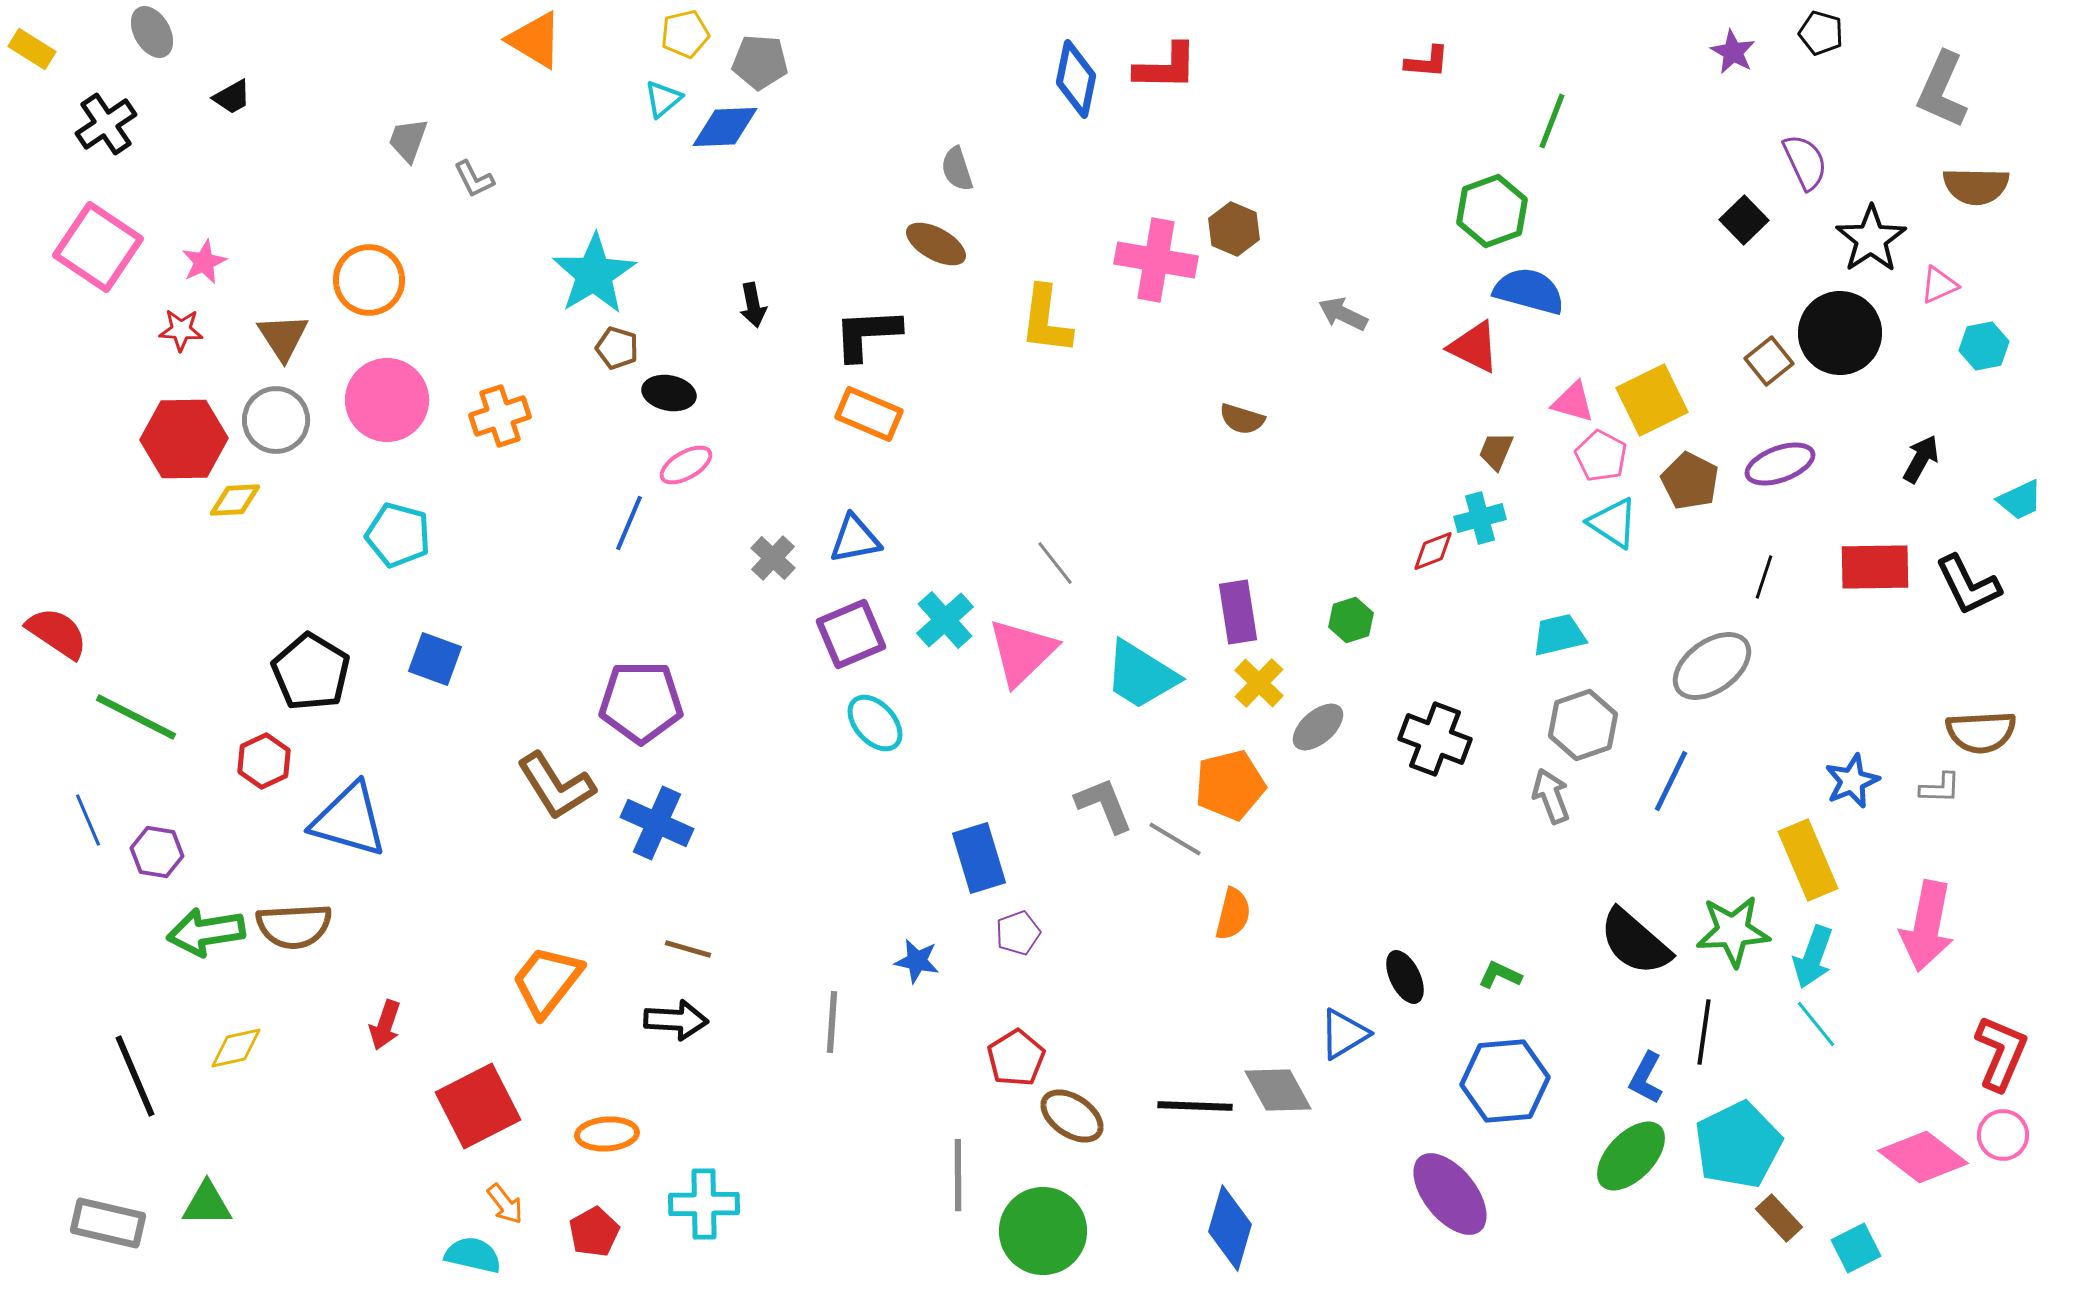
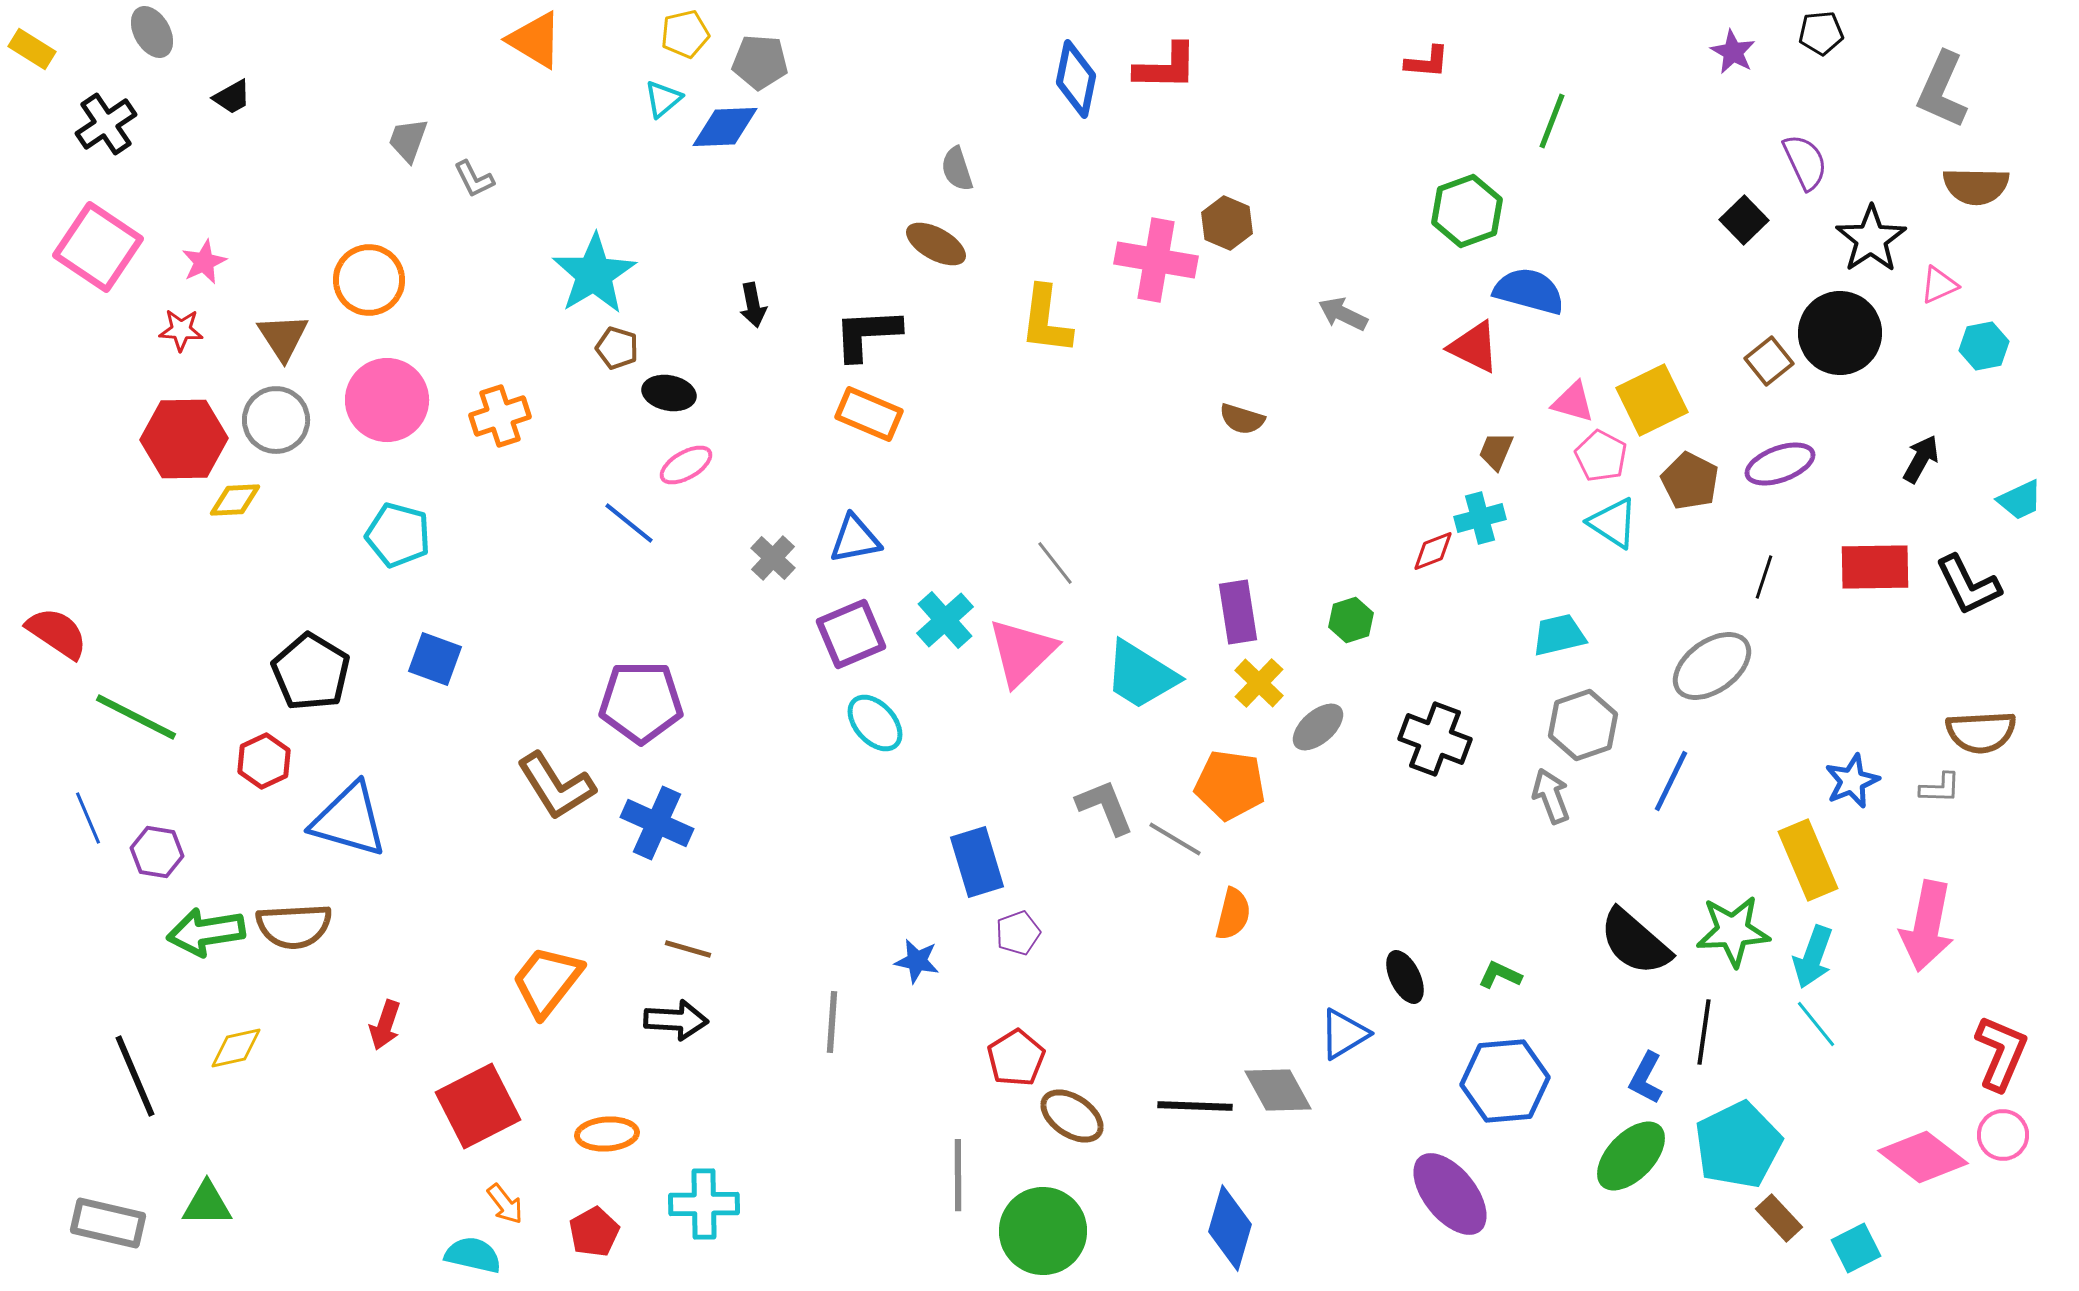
black pentagon at (1821, 33): rotated 21 degrees counterclockwise
green hexagon at (1492, 211): moved 25 px left
brown hexagon at (1234, 229): moved 7 px left, 6 px up
blue line at (629, 523): rotated 74 degrees counterclockwise
orange pentagon at (1230, 785): rotated 22 degrees clockwise
gray L-shape at (1104, 805): moved 1 px right, 2 px down
blue line at (88, 820): moved 2 px up
blue rectangle at (979, 858): moved 2 px left, 4 px down
